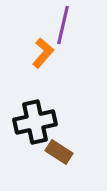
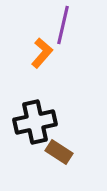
orange L-shape: moved 1 px left
